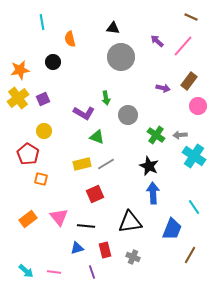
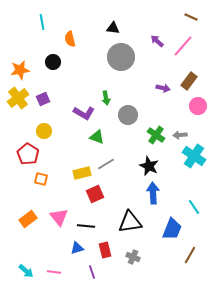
yellow rectangle at (82, 164): moved 9 px down
